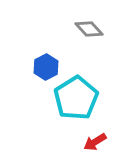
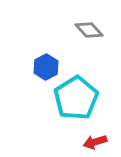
gray diamond: moved 1 px down
red arrow: rotated 15 degrees clockwise
